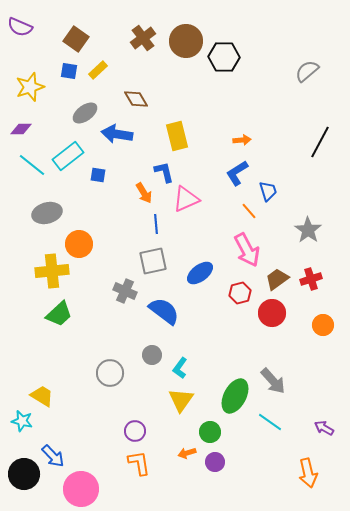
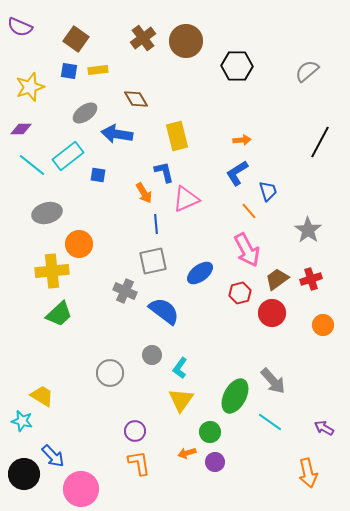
black hexagon at (224, 57): moved 13 px right, 9 px down
yellow rectangle at (98, 70): rotated 36 degrees clockwise
